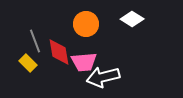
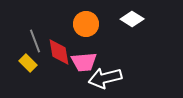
white arrow: moved 2 px right, 1 px down
